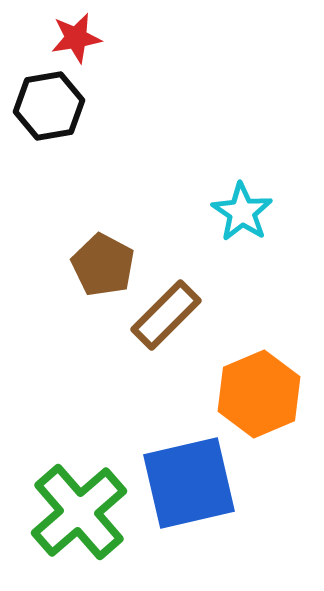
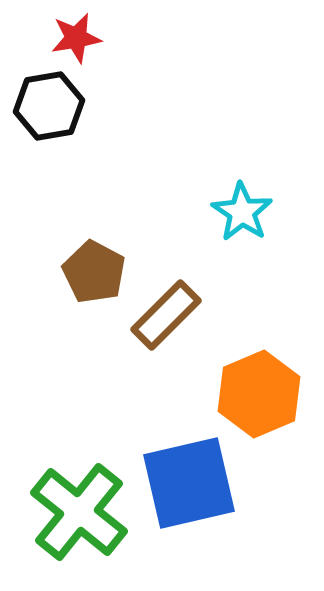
brown pentagon: moved 9 px left, 7 px down
green cross: rotated 10 degrees counterclockwise
